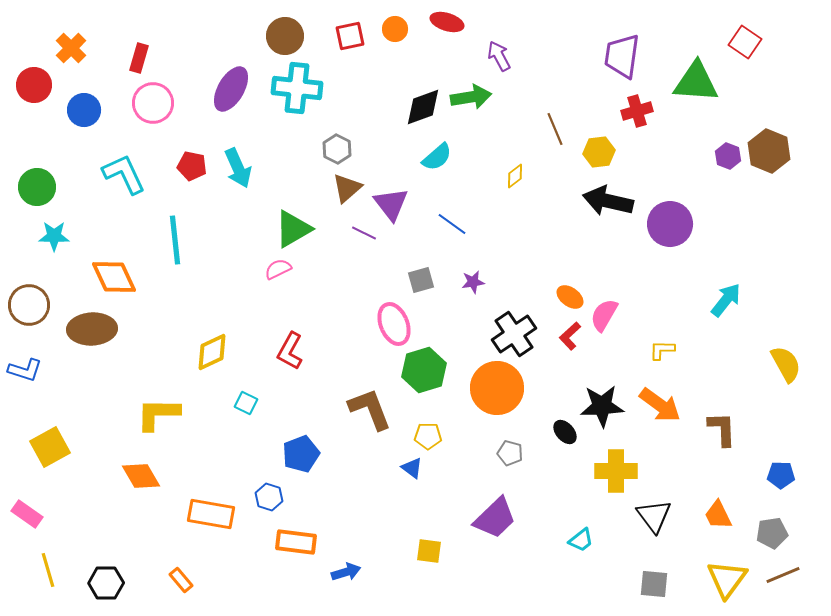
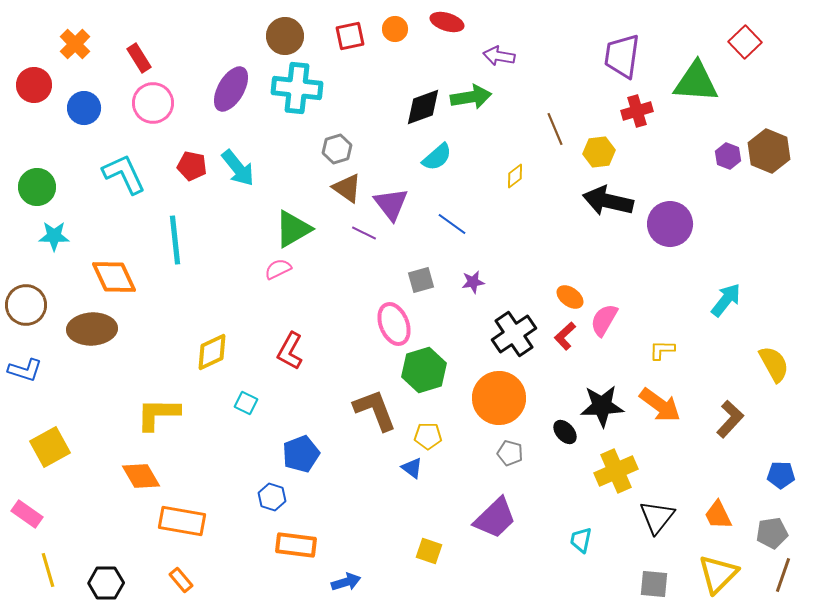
red square at (745, 42): rotated 12 degrees clockwise
orange cross at (71, 48): moved 4 px right, 4 px up
purple arrow at (499, 56): rotated 52 degrees counterclockwise
red rectangle at (139, 58): rotated 48 degrees counterclockwise
blue circle at (84, 110): moved 2 px up
gray hexagon at (337, 149): rotated 16 degrees clockwise
cyan arrow at (238, 168): rotated 15 degrees counterclockwise
brown triangle at (347, 188): rotated 44 degrees counterclockwise
brown circle at (29, 305): moved 3 px left
pink semicircle at (604, 315): moved 5 px down
red L-shape at (570, 336): moved 5 px left
yellow semicircle at (786, 364): moved 12 px left
orange circle at (497, 388): moved 2 px right, 10 px down
brown L-shape at (370, 409): moved 5 px right, 1 px down
brown L-shape at (722, 429): moved 8 px right, 10 px up; rotated 45 degrees clockwise
yellow cross at (616, 471): rotated 24 degrees counterclockwise
blue hexagon at (269, 497): moved 3 px right
orange rectangle at (211, 514): moved 29 px left, 7 px down
black triangle at (654, 516): moved 3 px right, 1 px down; rotated 15 degrees clockwise
cyan trapezoid at (581, 540): rotated 140 degrees clockwise
orange rectangle at (296, 542): moved 3 px down
yellow square at (429, 551): rotated 12 degrees clockwise
blue arrow at (346, 572): moved 10 px down
brown line at (783, 575): rotated 48 degrees counterclockwise
yellow triangle at (727, 579): moved 9 px left, 5 px up; rotated 9 degrees clockwise
